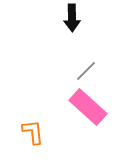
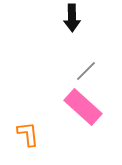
pink rectangle: moved 5 px left
orange L-shape: moved 5 px left, 2 px down
